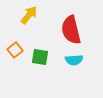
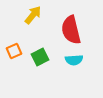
yellow arrow: moved 4 px right
orange square: moved 1 px left, 1 px down; rotated 14 degrees clockwise
green square: rotated 36 degrees counterclockwise
